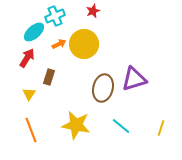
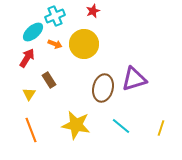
cyan ellipse: moved 1 px left
orange arrow: moved 4 px left; rotated 48 degrees clockwise
brown rectangle: moved 3 px down; rotated 49 degrees counterclockwise
